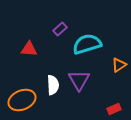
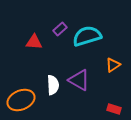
cyan semicircle: moved 8 px up
red triangle: moved 5 px right, 7 px up
orange triangle: moved 6 px left
purple triangle: rotated 30 degrees counterclockwise
orange ellipse: moved 1 px left
red rectangle: rotated 40 degrees clockwise
